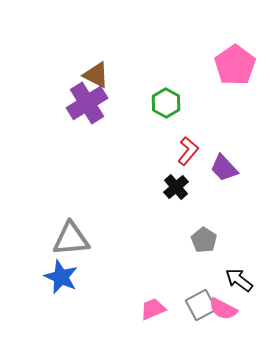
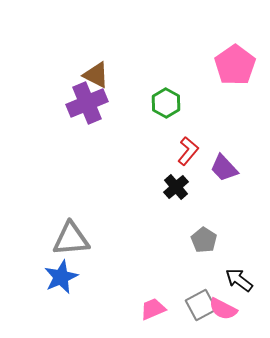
purple cross: rotated 9 degrees clockwise
blue star: rotated 24 degrees clockwise
